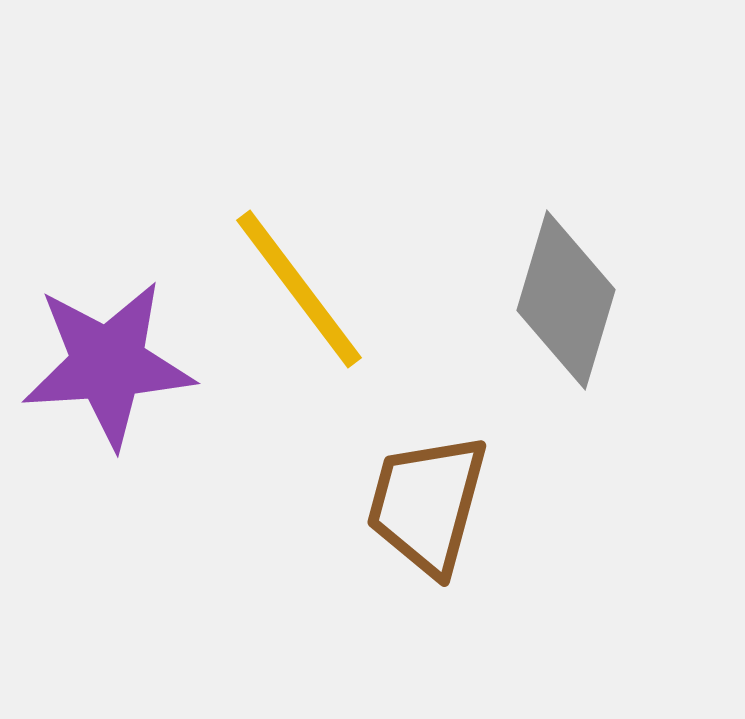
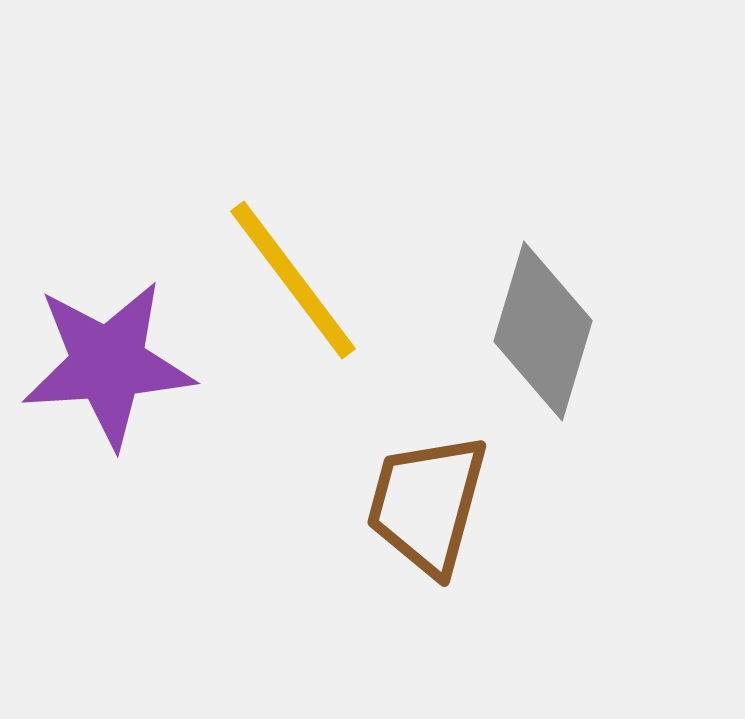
yellow line: moved 6 px left, 9 px up
gray diamond: moved 23 px left, 31 px down
